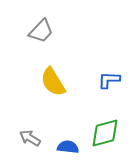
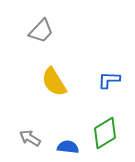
yellow semicircle: moved 1 px right
green diamond: rotated 16 degrees counterclockwise
